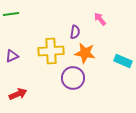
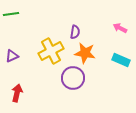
pink arrow: moved 20 px right, 9 px down; rotated 24 degrees counterclockwise
yellow cross: rotated 25 degrees counterclockwise
cyan rectangle: moved 2 px left, 1 px up
red arrow: moved 1 px left, 1 px up; rotated 54 degrees counterclockwise
